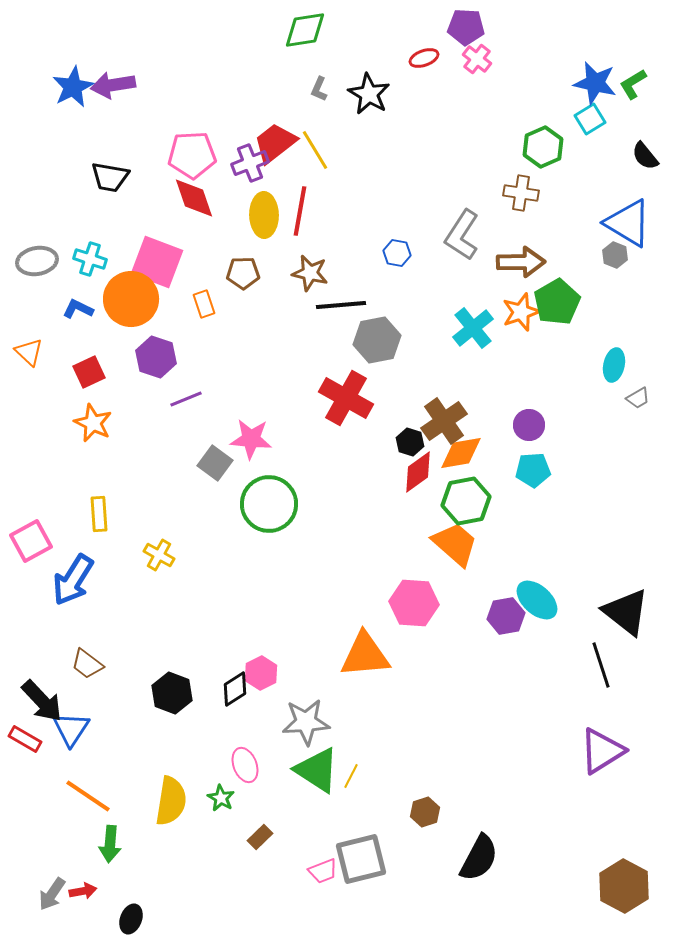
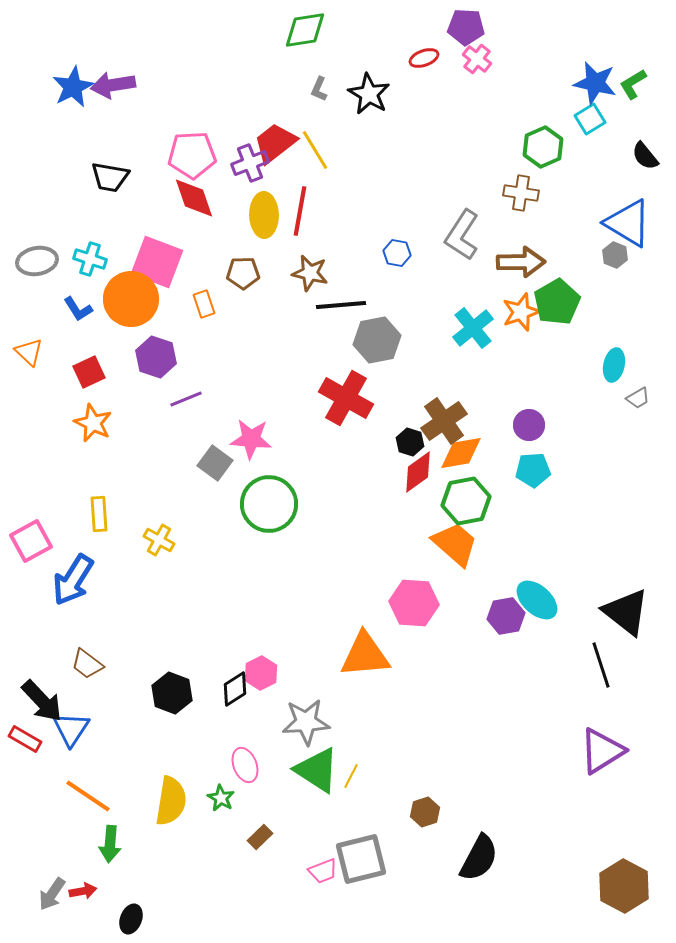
blue L-shape at (78, 309): rotated 148 degrees counterclockwise
yellow cross at (159, 555): moved 15 px up
